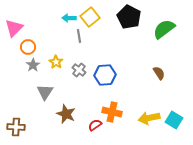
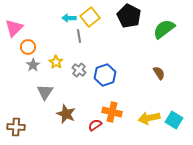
black pentagon: moved 1 px up
blue hexagon: rotated 15 degrees counterclockwise
